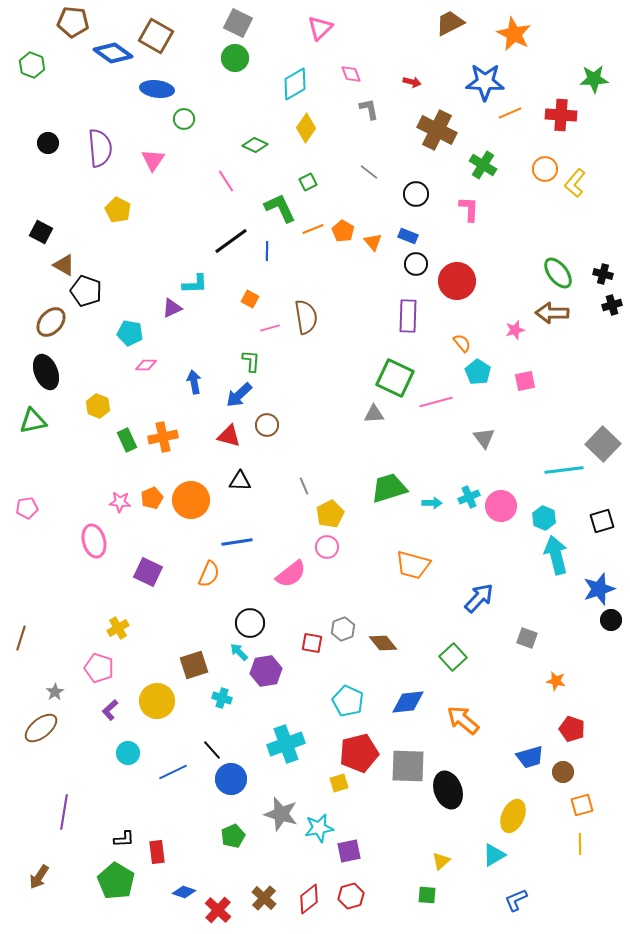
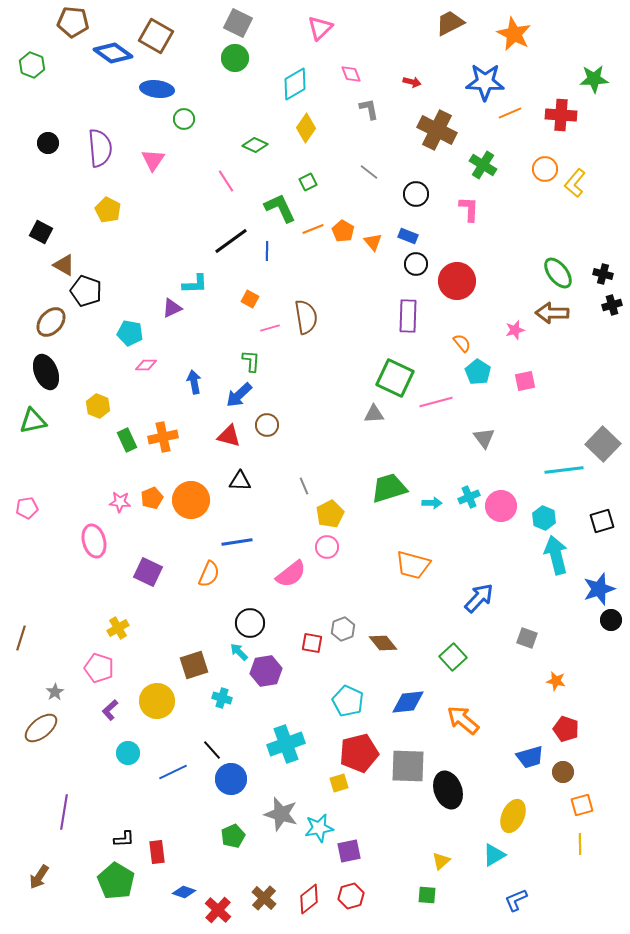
yellow pentagon at (118, 210): moved 10 px left
red pentagon at (572, 729): moved 6 px left
